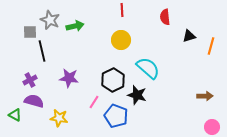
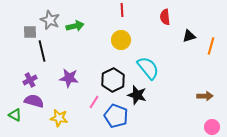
cyan semicircle: rotated 10 degrees clockwise
